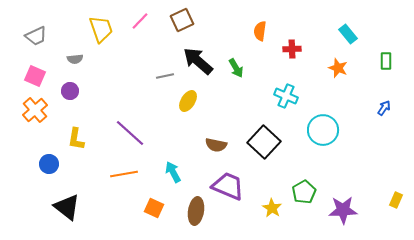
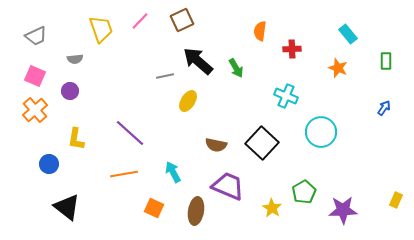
cyan circle: moved 2 px left, 2 px down
black square: moved 2 px left, 1 px down
